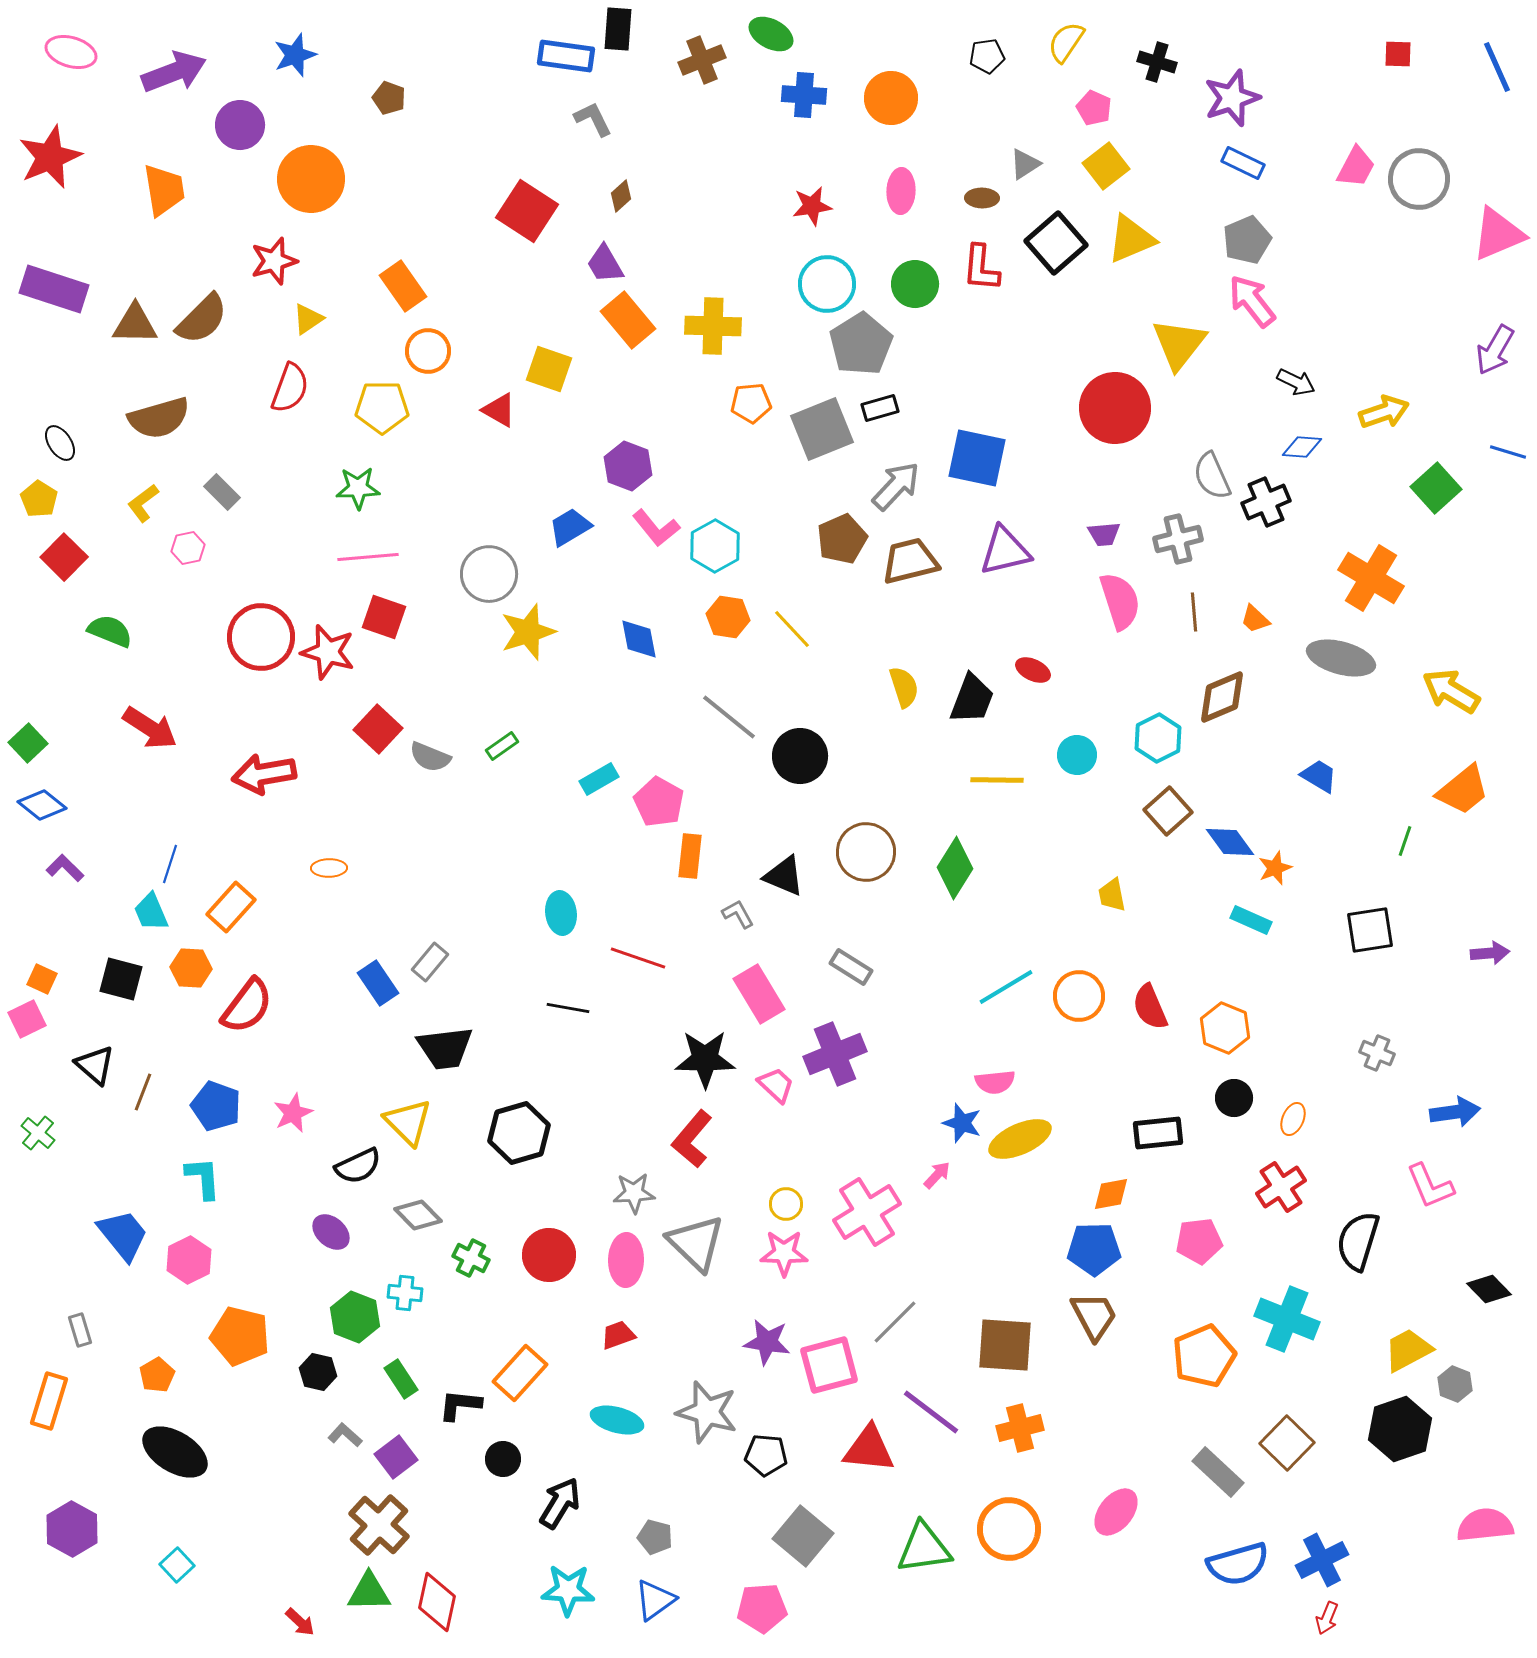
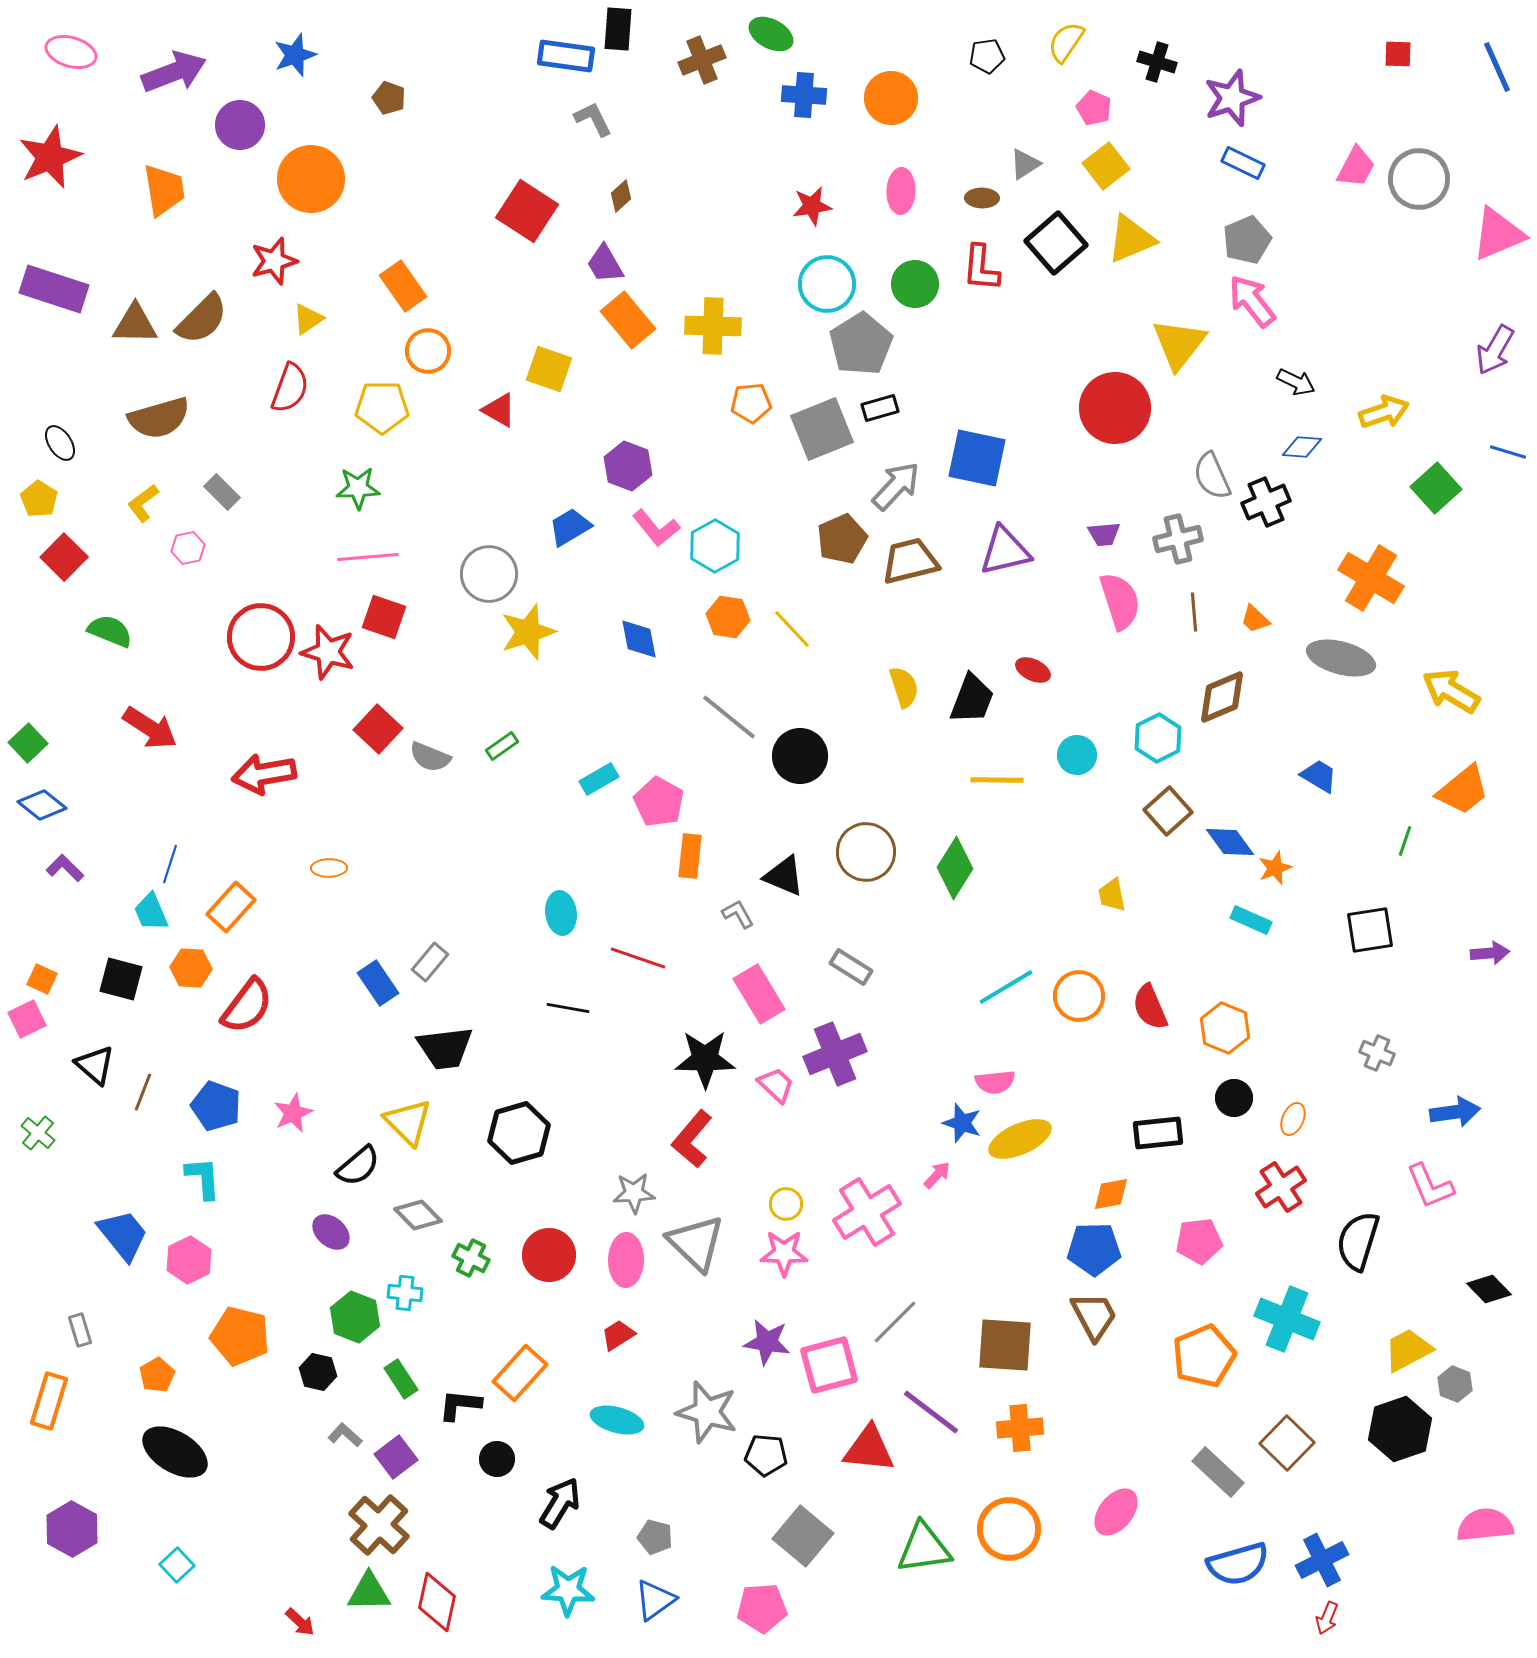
black semicircle at (358, 1166): rotated 15 degrees counterclockwise
red trapezoid at (618, 1335): rotated 12 degrees counterclockwise
orange cross at (1020, 1428): rotated 9 degrees clockwise
black circle at (503, 1459): moved 6 px left
